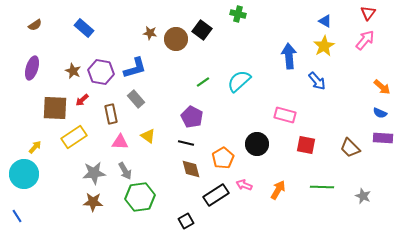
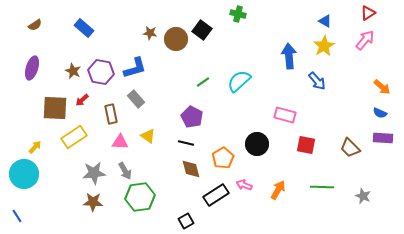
red triangle at (368, 13): rotated 21 degrees clockwise
